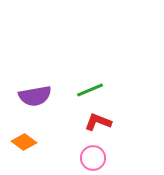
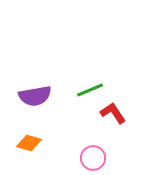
red L-shape: moved 15 px right, 9 px up; rotated 36 degrees clockwise
orange diamond: moved 5 px right, 1 px down; rotated 20 degrees counterclockwise
